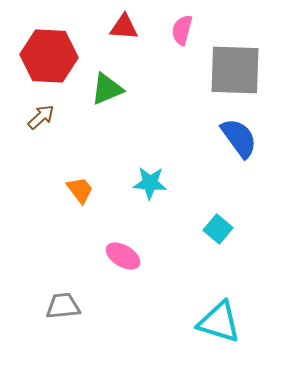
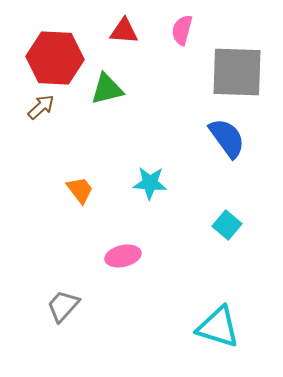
red triangle: moved 4 px down
red hexagon: moved 6 px right, 2 px down
gray square: moved 2 px right, 2 px down
green triangle: rotated 9 degrees clockwise
brown arrow: moved 10 px up
blue semicircle: moved 12 px left
cyan square: moved 9 px right, 4 px up
pink ellipse: rotated 44 degrees counterclockwise
gray trapezoid: rotated 42 degrees counterclockwise
cyan triangle: moved 1 px left, 5 px down
